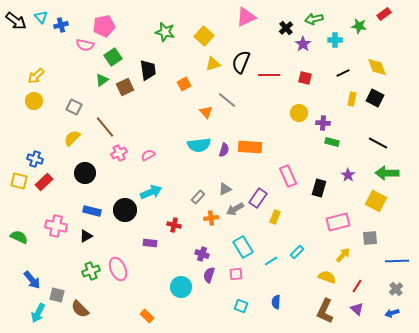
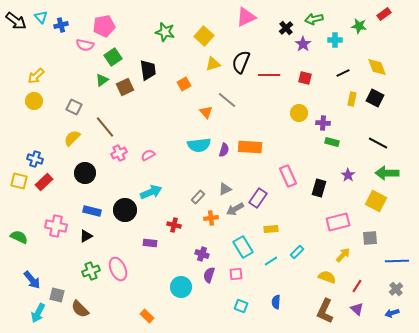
yellow rectangle at (275, 217): moved 4 px left, 12 px down; rotated 64 degrees clockwise
